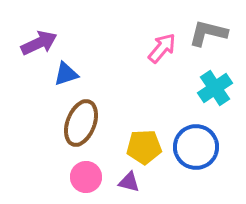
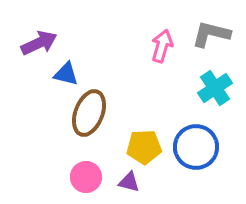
gray L-shape: moved 3 px right, 1 px down
pink arrow: moved 2 px up; rotated 24 degrees counterclockwise
blue triangle: rotated 32 degrees clockwise
brown ellipse: moved 8 px right, 10 px up
